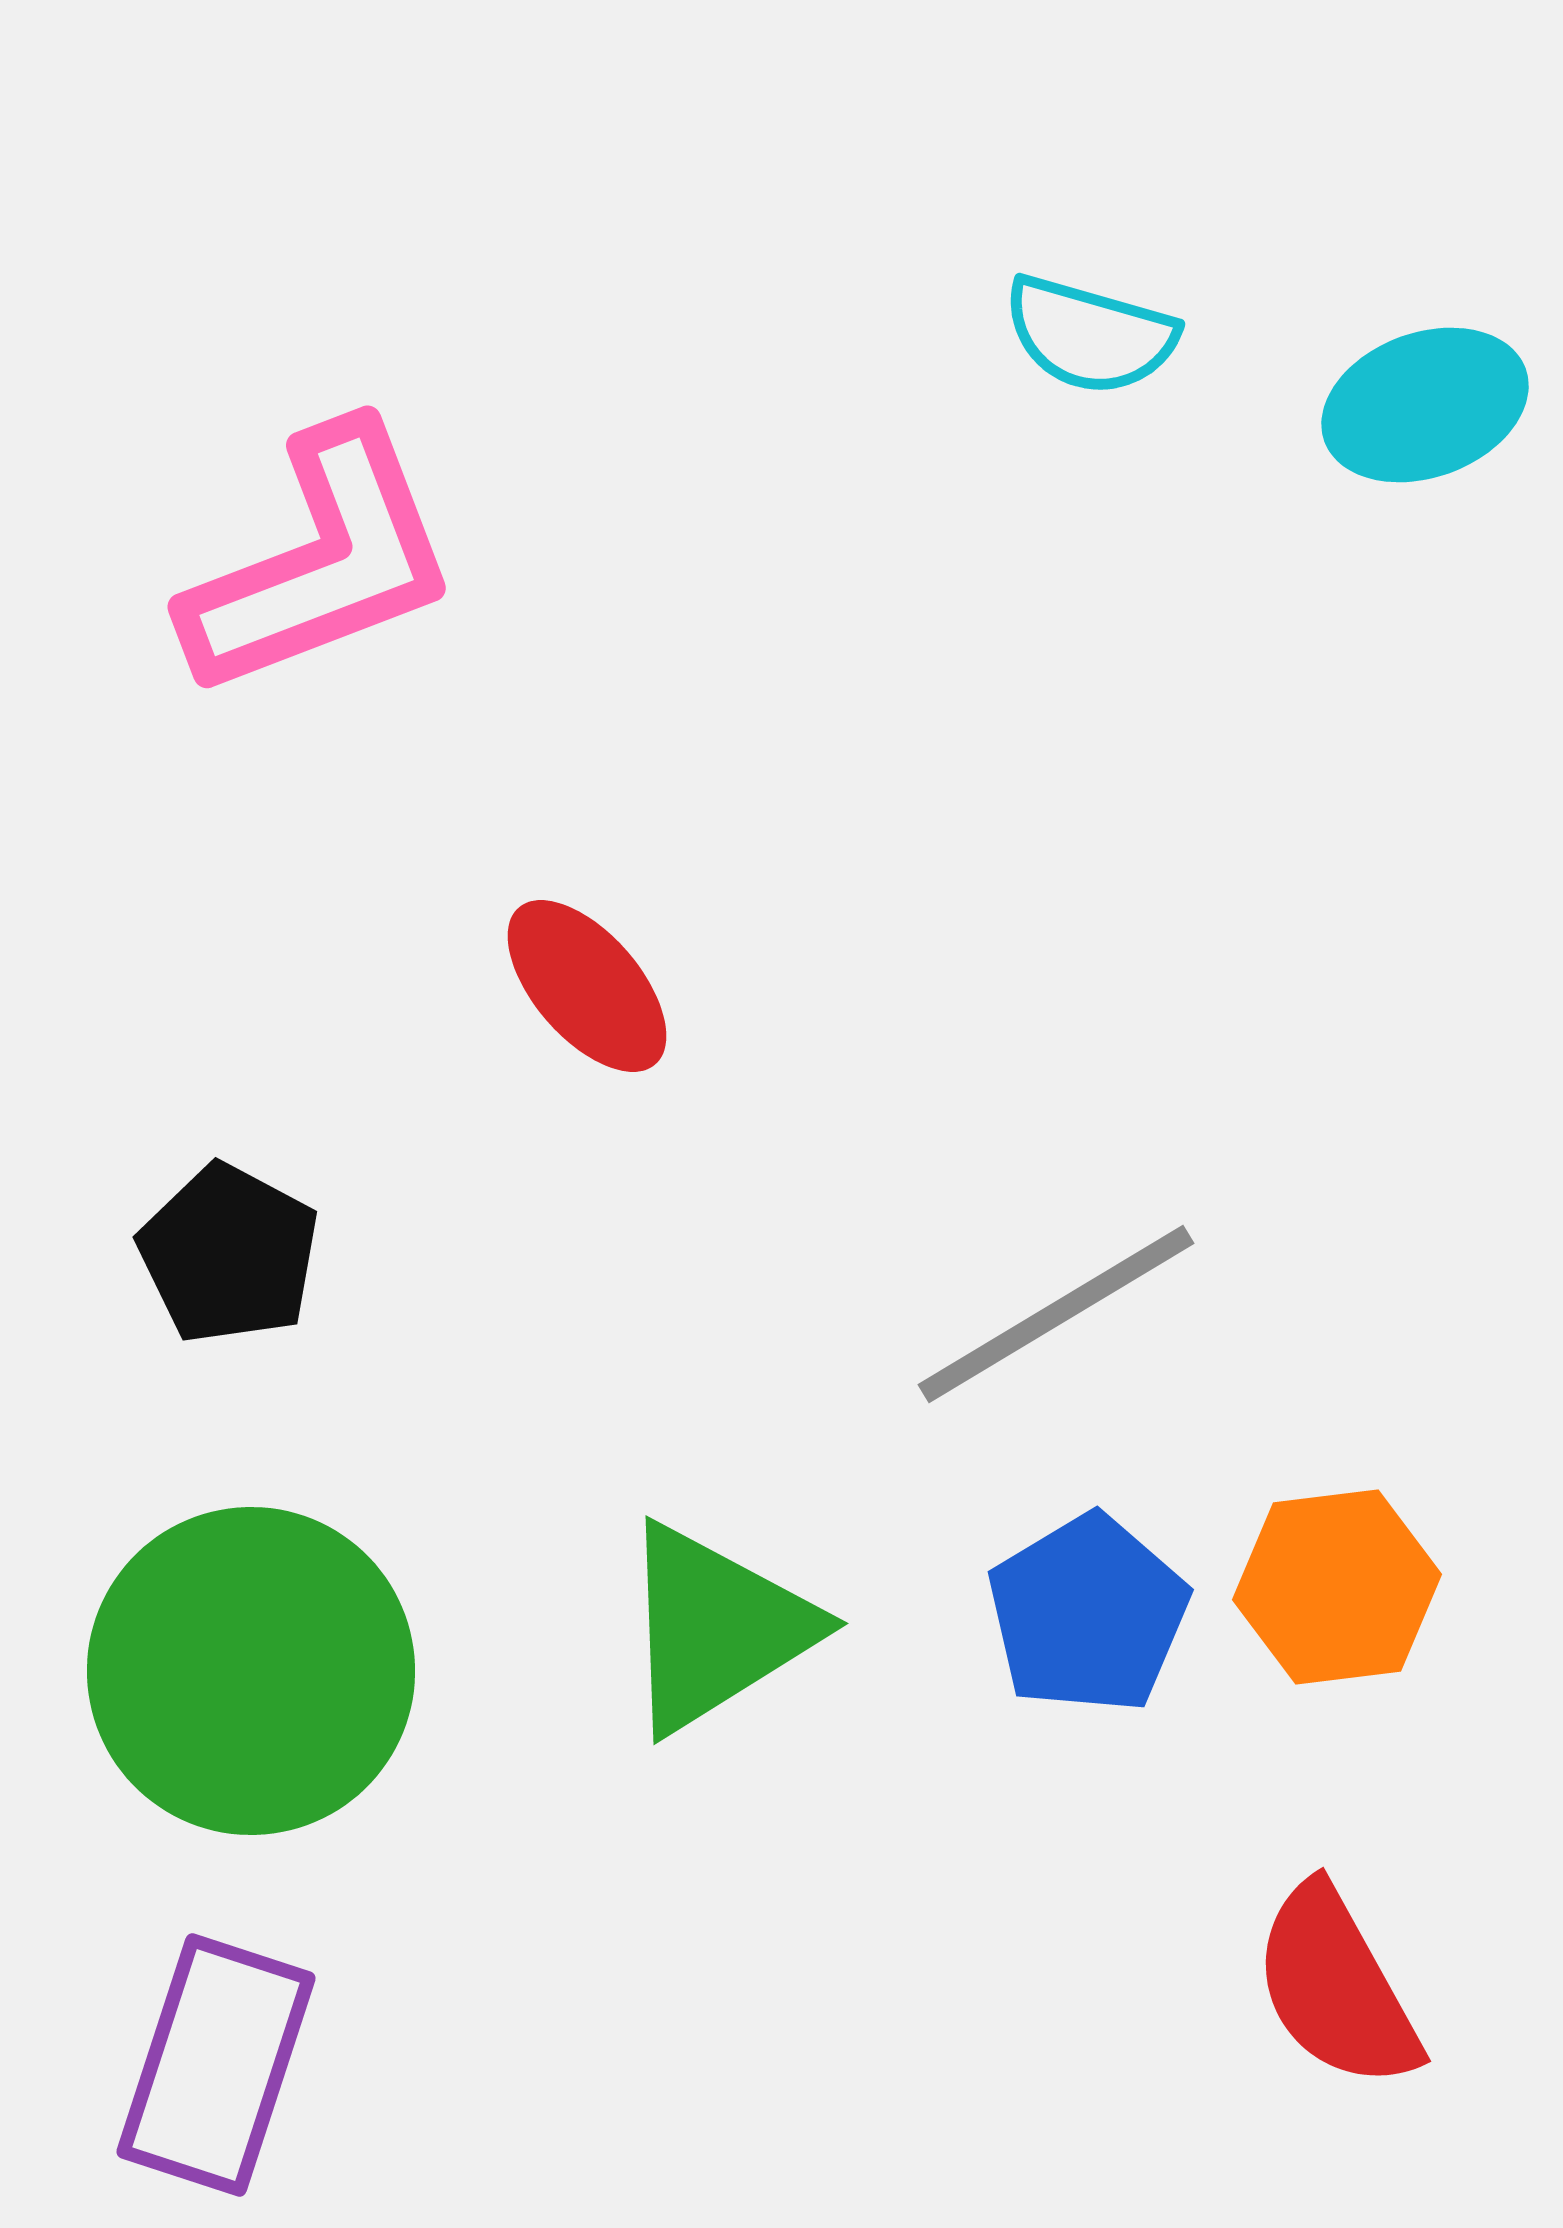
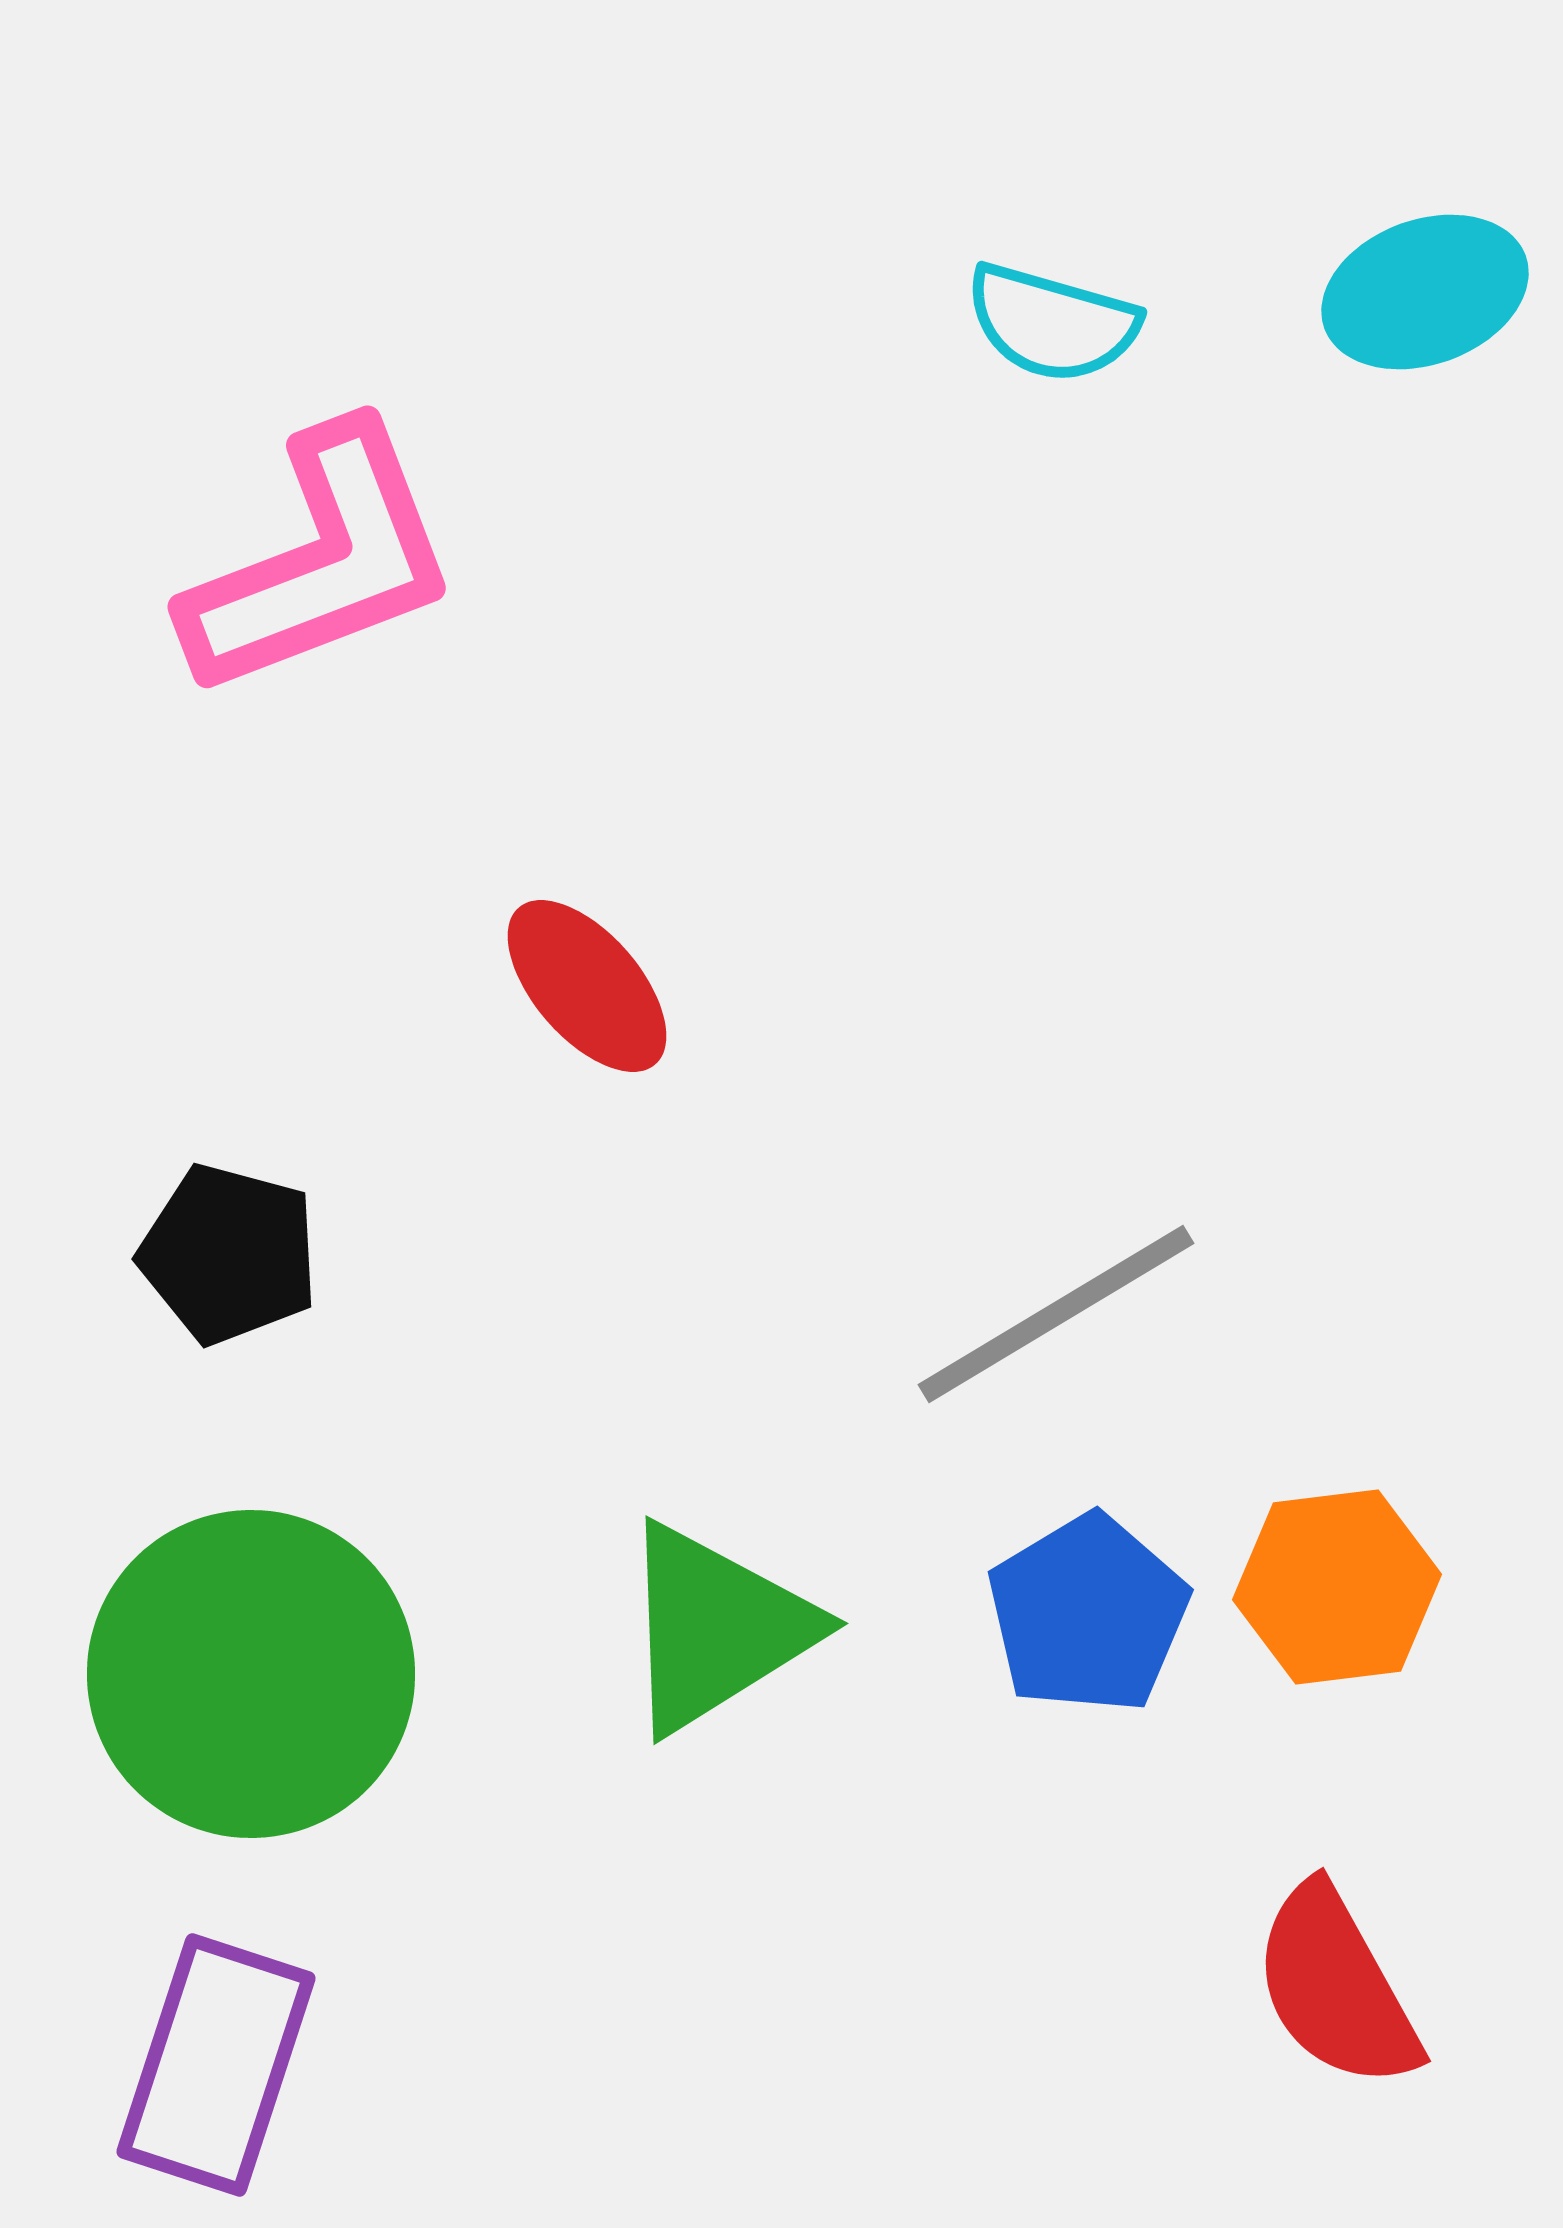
cyan semicircle: moved 38 px left, 12 px up
cyan ellipse: moved 113 px up
black pentagon: rotated 13 degrees counterclockwise
green circle: moved 3 px down
